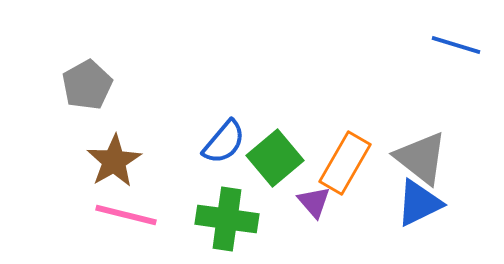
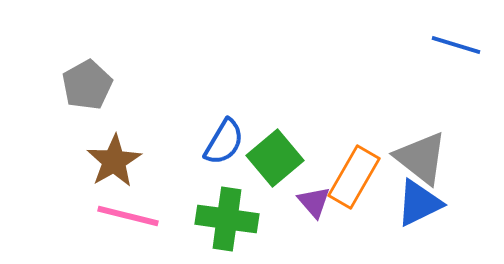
blue semicircle: rotated 9 degrees counterclockwise
orange rectangle: moved 9 px right, 14 px down
pink line: moved 2 px right, 1 px down
